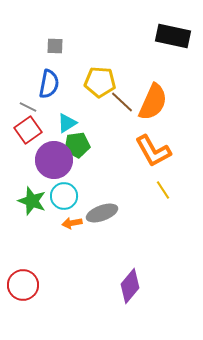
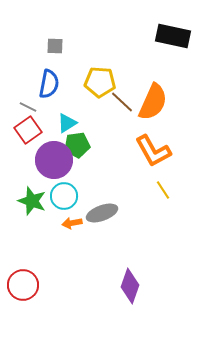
purple diamond: rotated 20 degrees counterclockwise
